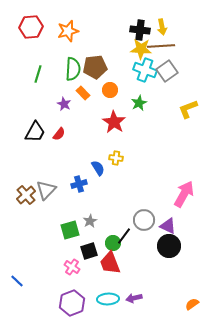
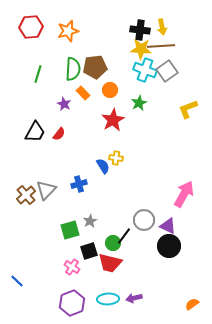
red star: moved 1 px left, 2 px up; rotated 10 degrees clockwise
blue semicircle: moved 5 px right, 2 px up
red trapezoid: rotated 55 degrees counterclockwise
